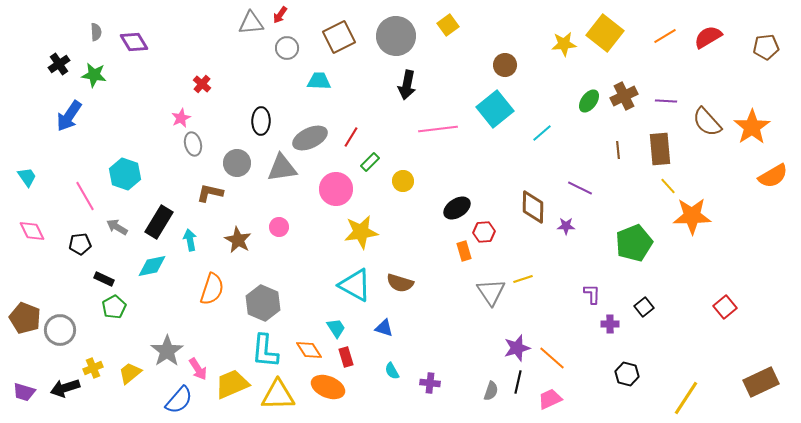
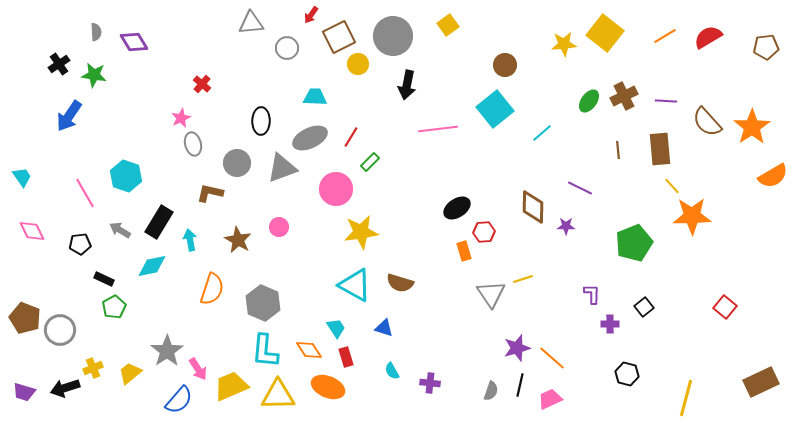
red arrow at (280, 15): moved 31 px right
gray circle at (396, 36): moved 3 px left
cyan trapezoid at (319, 81): moved 4 px left, 16 px down
gray triangle at (282, 168): rotated 12 degrees counterclockwise
cyan hexagon at (125, 174): moved 1 px right, 2 px down
cyan trapezoid at (27, 177): moved 5 px left
yellow circle at (403, 181): moved 45 px left, 117 px up
yellow line at (668, 186): moved 4 px right
pink line at (85, 196): moved 3 px up
gray arrow at (117, 227): moved 3 px right, 3 px down
gray triangle at (491, 292): moved 2 px down
red square at (725, 307): rotated 10 degrees counterclockwise
black line at (518, 382): moved 2 px right, 3 px down
yellow trapezoid at (232, 384): moved 1 px left, 2 px down
yellow line at (686, 398): rotated 18 degrees counterclockwise
